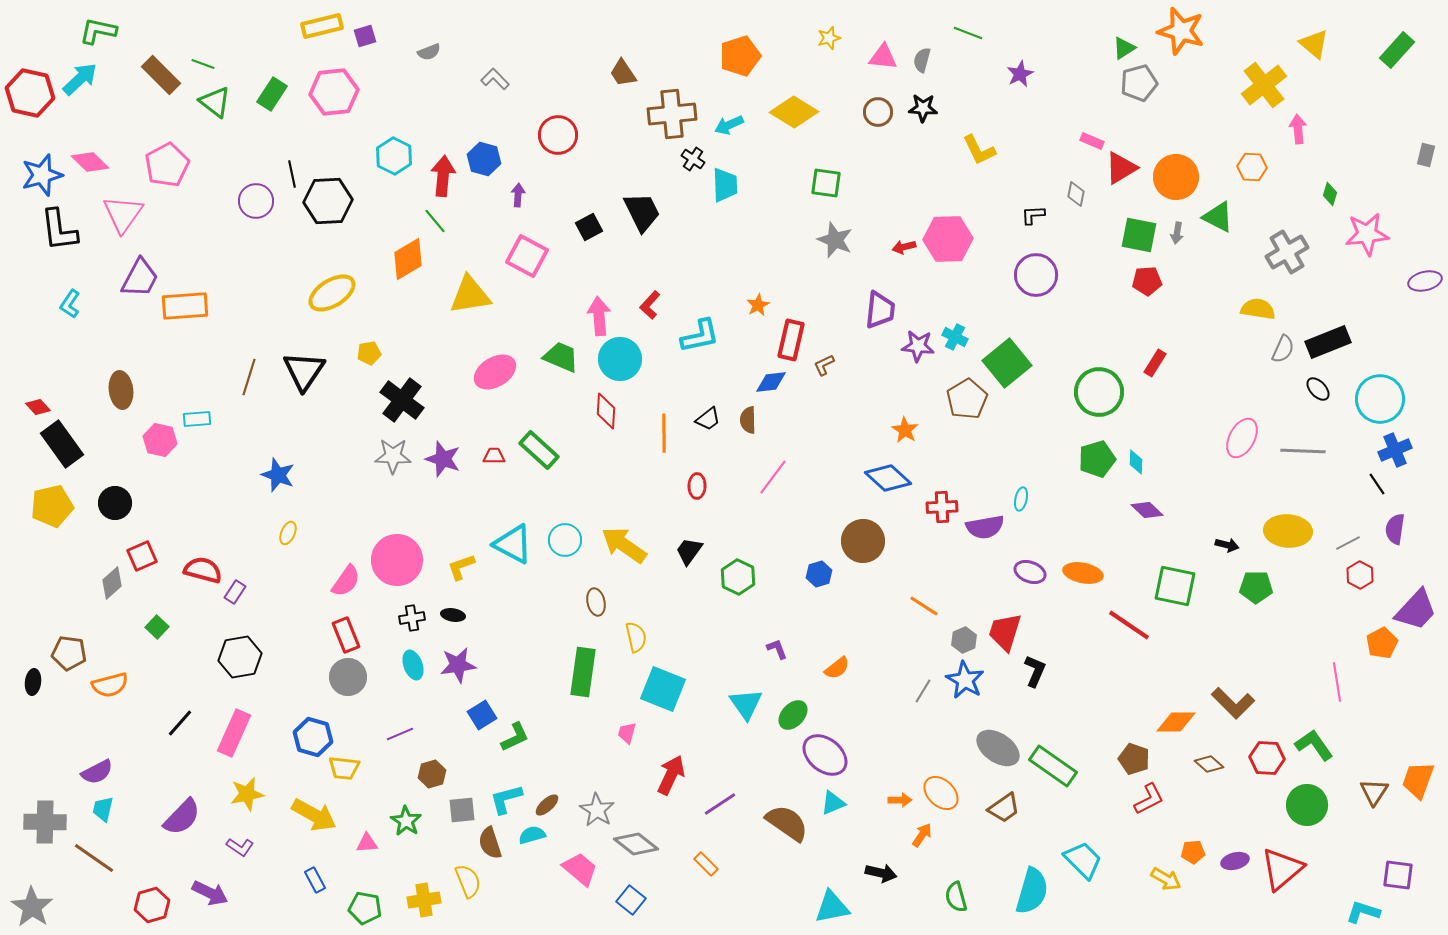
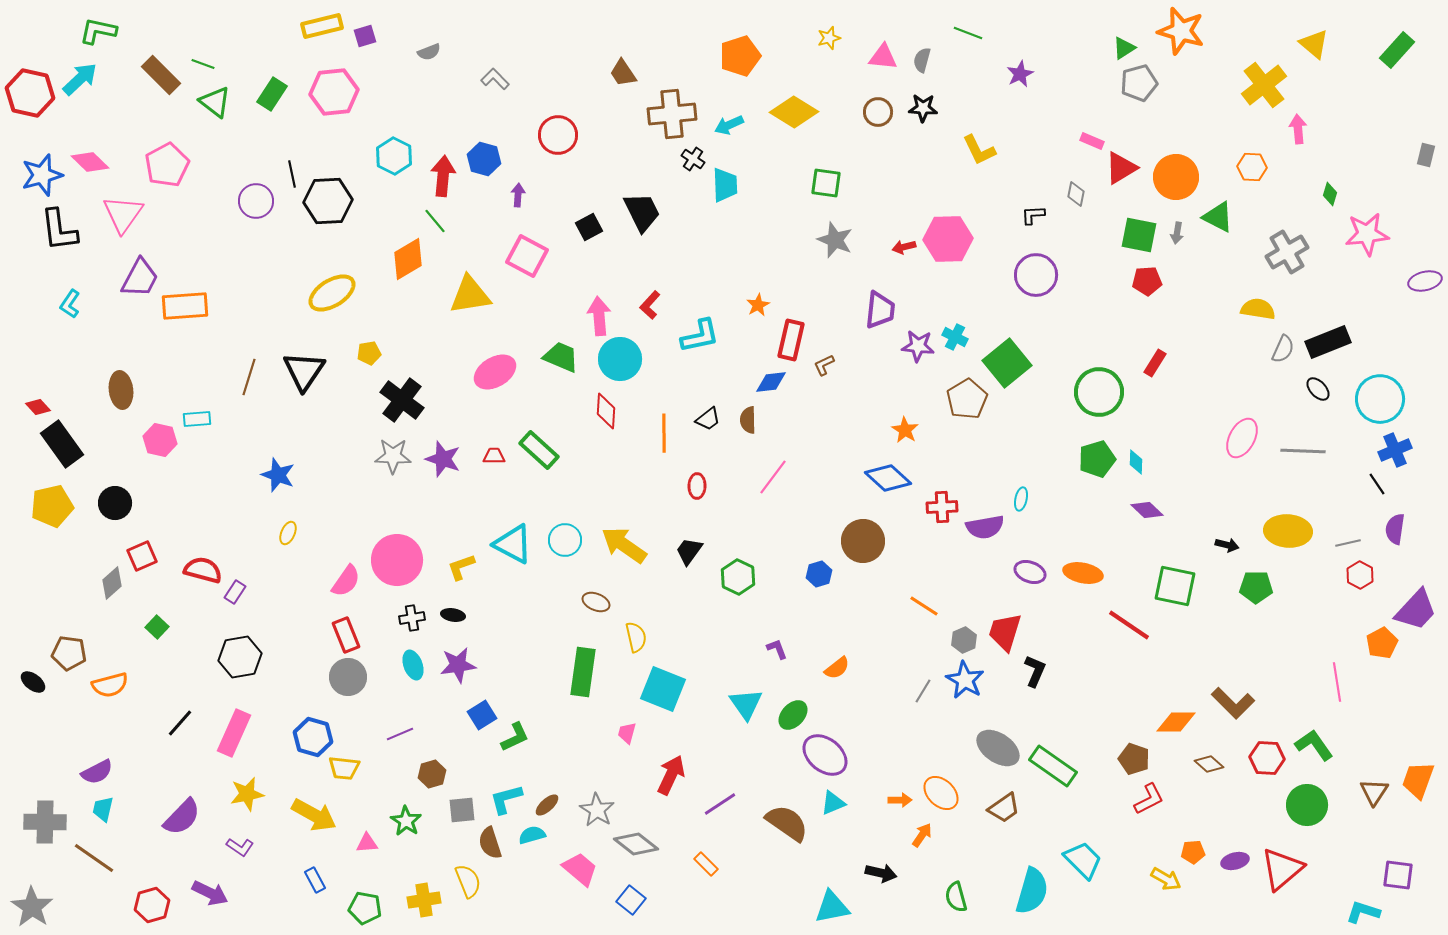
gray line at (1348, 543): rotated 15 degrees clockwise
brown ellipse at (596, 602): rotated 56 degrees counterclockwise
black ellipse at (33, 682): rotated 60 degrees counterclockwise
